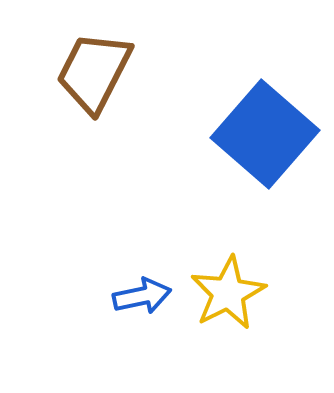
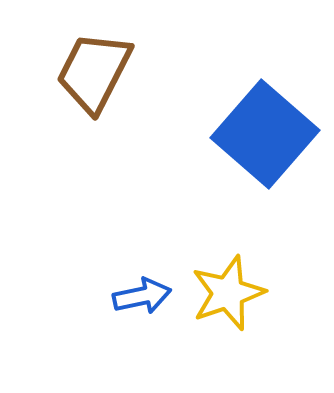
yellow star: rotated 8 degrees clockwise
